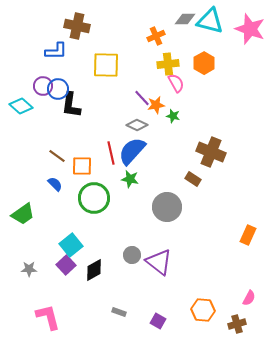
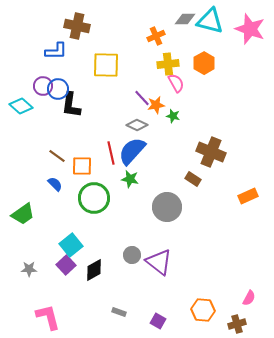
orange rectangle at (248, 235): moved 39 px up; rotated 42 degrees clockwise
